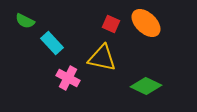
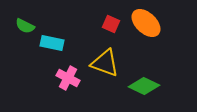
green semicircle: moved 5 px down
cyan rectangle: rotated 35 degrees counterclockwise
yellow triangle: moved 3 px right, 5 px down; rotated 8 degrees clockwise
green diamond: moved 2 px left
